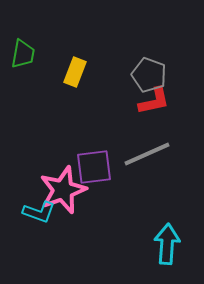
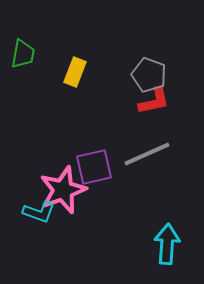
purple square: rotated 6 degrees counterclockwise
